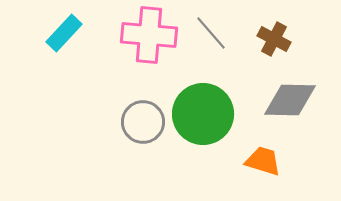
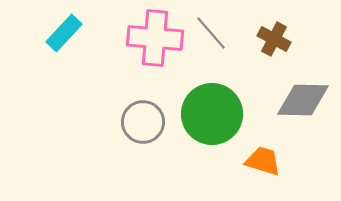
pink cross: moved 6 px right, 3 px down
gray diamond: moved 13 px right
green circle: moved 9 px right
